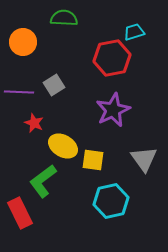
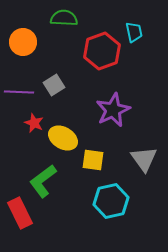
cyan trapezoid: rotated 95 degrees clockwise
red hexagon: moved 10 px left, 7 px up; rotated 9 degrees counterclockwise
yellow ellipse: moved 8 px up
